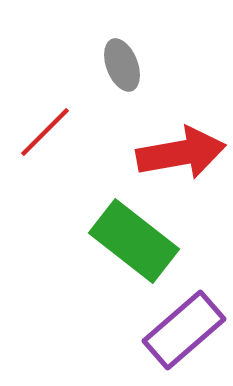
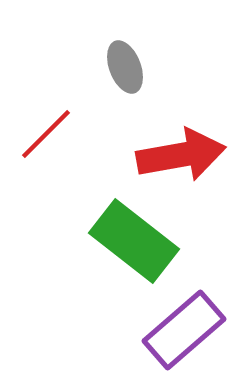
gray ellipse: moved 3 px right, 2 px down
red line: moved 1 px right, 2 px down
red arrow: moved 2 px down
